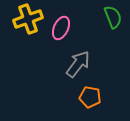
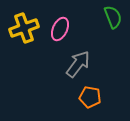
yellow cross: moved 4 px left, 9 px down
pink ellipse: moved 1 px left, 1 px down
